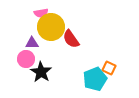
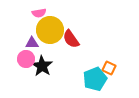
pink semicircle: moved 2 px left
yellow circle: moved 1 px left, 3 px down
black star: moved 1 px right, 6 px up
